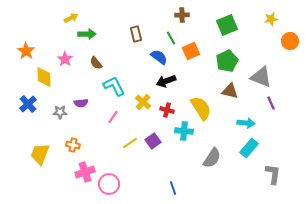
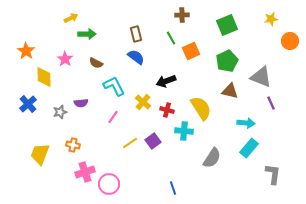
blue semicircle: moved 23 px left
brown semicircle: rotated 24 degrees counterclockwise
gray star: rotated 16 degrees counterclockwise
